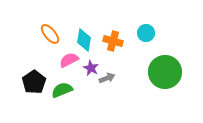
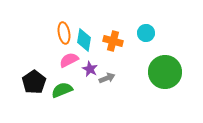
orange ellipse: moved 14 px right, 1 px up; rotated 30 degrees clockwise
purple star: moved 1 px left, 1 px down
